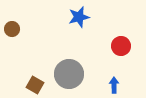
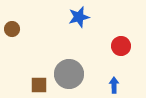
brown square: moved 4 px right; rotated 30 degrees counterclockwise
